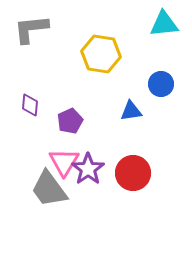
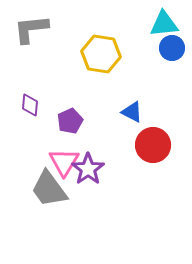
blue circle: moved 11 px right, 36 px up
blue triangle: moved 1 px right, 1 px down; rotated 35 degrees clockwise
red circle: moved 20 px right, 28 px up
